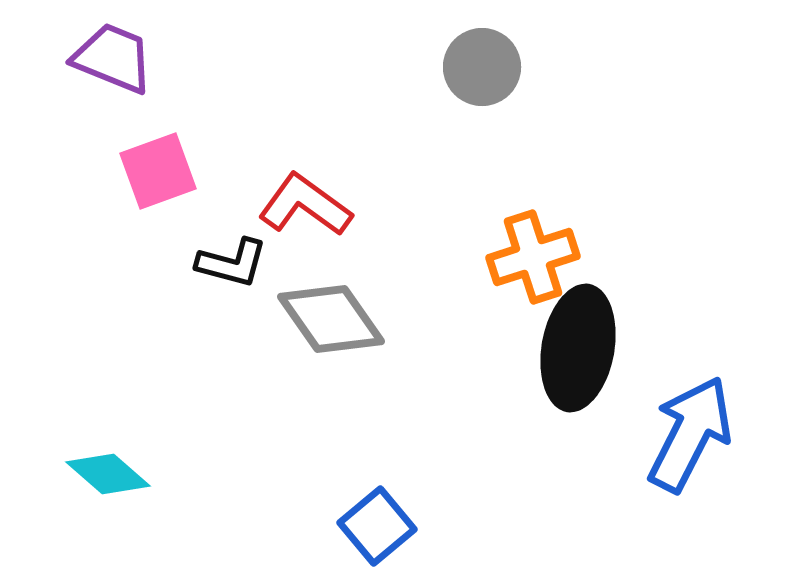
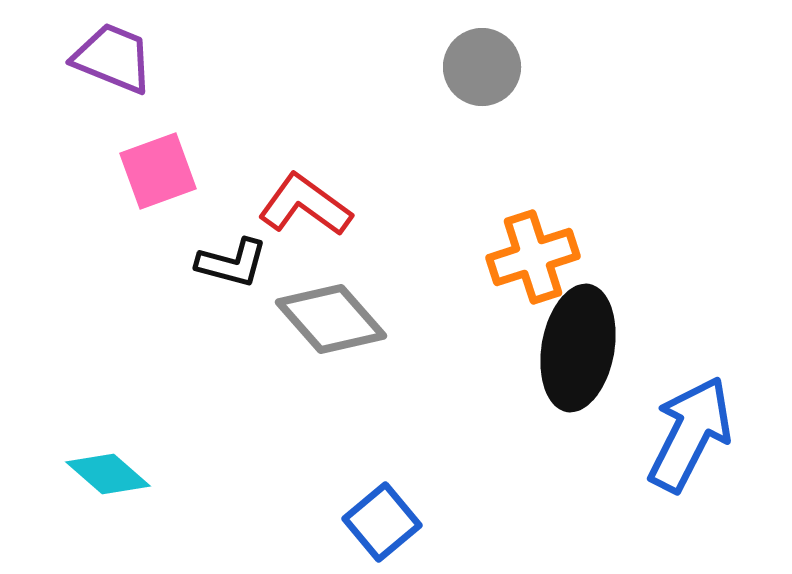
gray diamond: rotated 6 degrees counterclockwise
blue square: moved 5 px right, 4 px up
